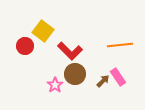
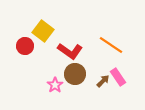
orange line: moved 9 px left; rotated 40 degrees clockwise
red L-shape: rotated 10 degrees counterclockwise
